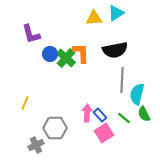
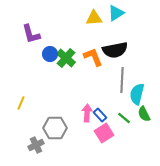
orange L-shape: moved 12 px right, 4 px down; rotated 20 degrees counterclockwise
yellow line: moved 4 px left
